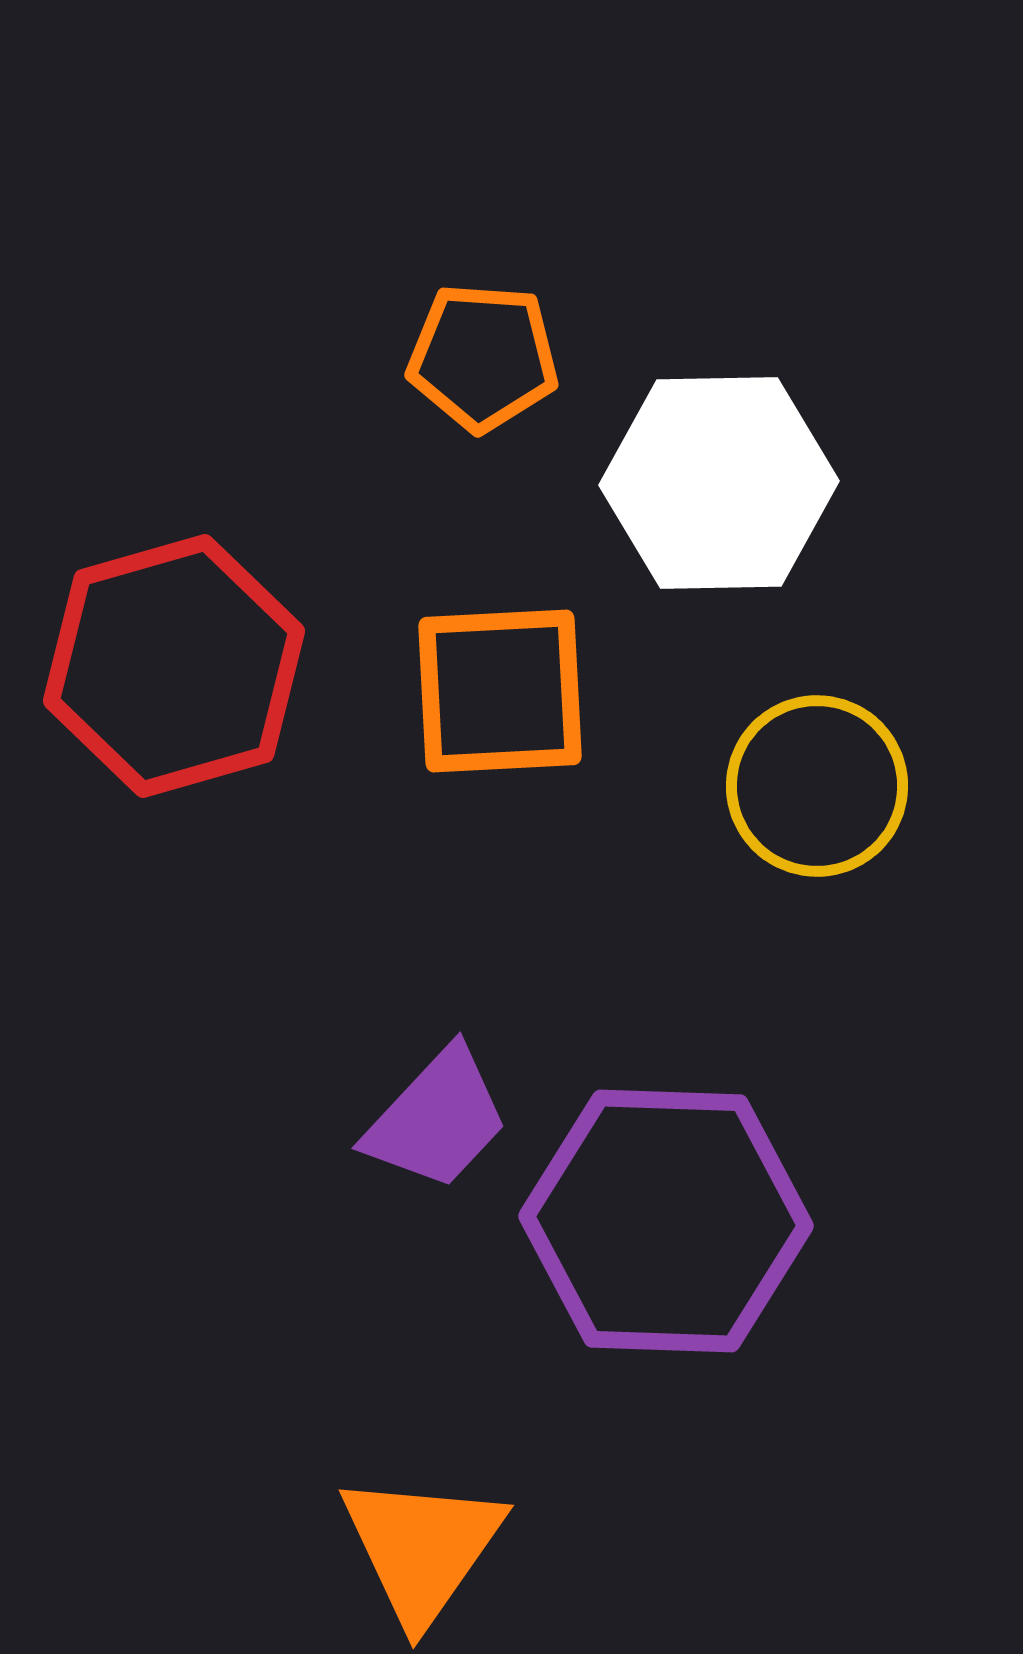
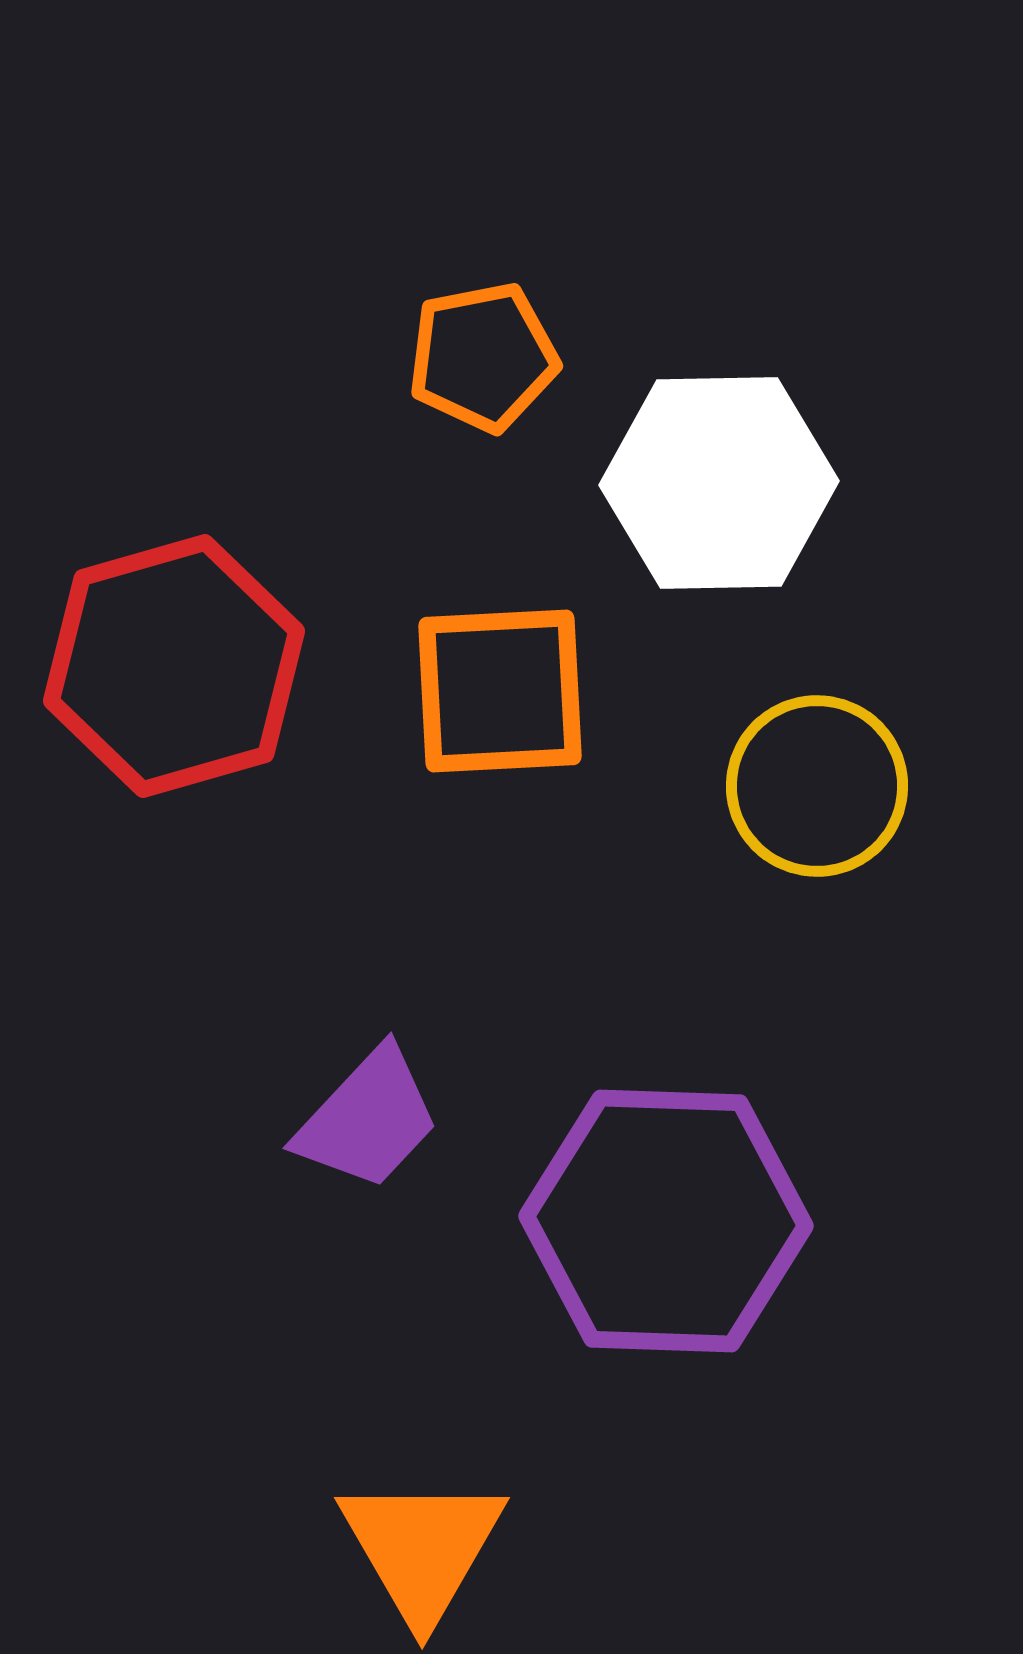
orange pentagon: rotated 15 degrees counterclockwise
purple trapezoid: moved 69 px left
orange triangle: rotated 5 degrees counterclockwise
